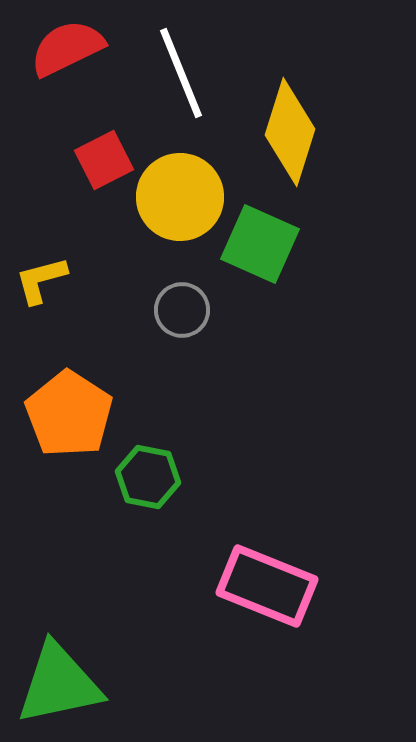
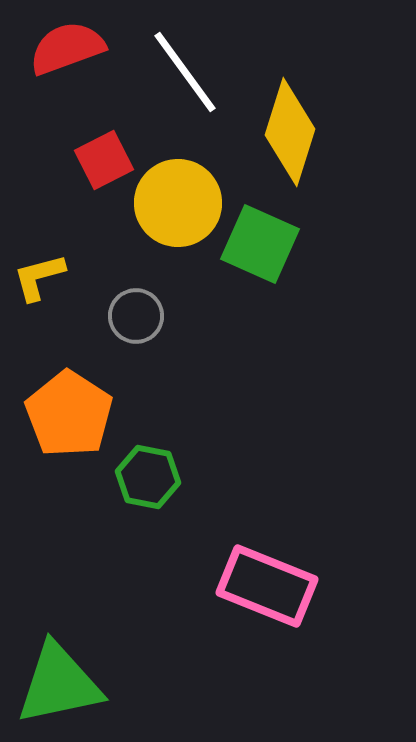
red semicircle: rotated 6 degrees clockwise
white line: moved 4 px right, 1 px up; rotated 14 degrees counterclockwise
yellow circle: moved 2 px left, 6 px down
yellow L-shape: moved 2 px left, 3 px up
gray circle: moved 46 px left, 6 px down
